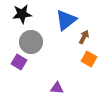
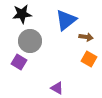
brown arrow: moved 2 px right; rotated 72 degrees clockwise
gray circle: moved 1 px left, 1 px up
purple triangle: rotated 24 degrees clockwise
